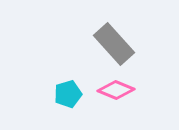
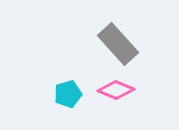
gray rectangle: moved 4 px right
